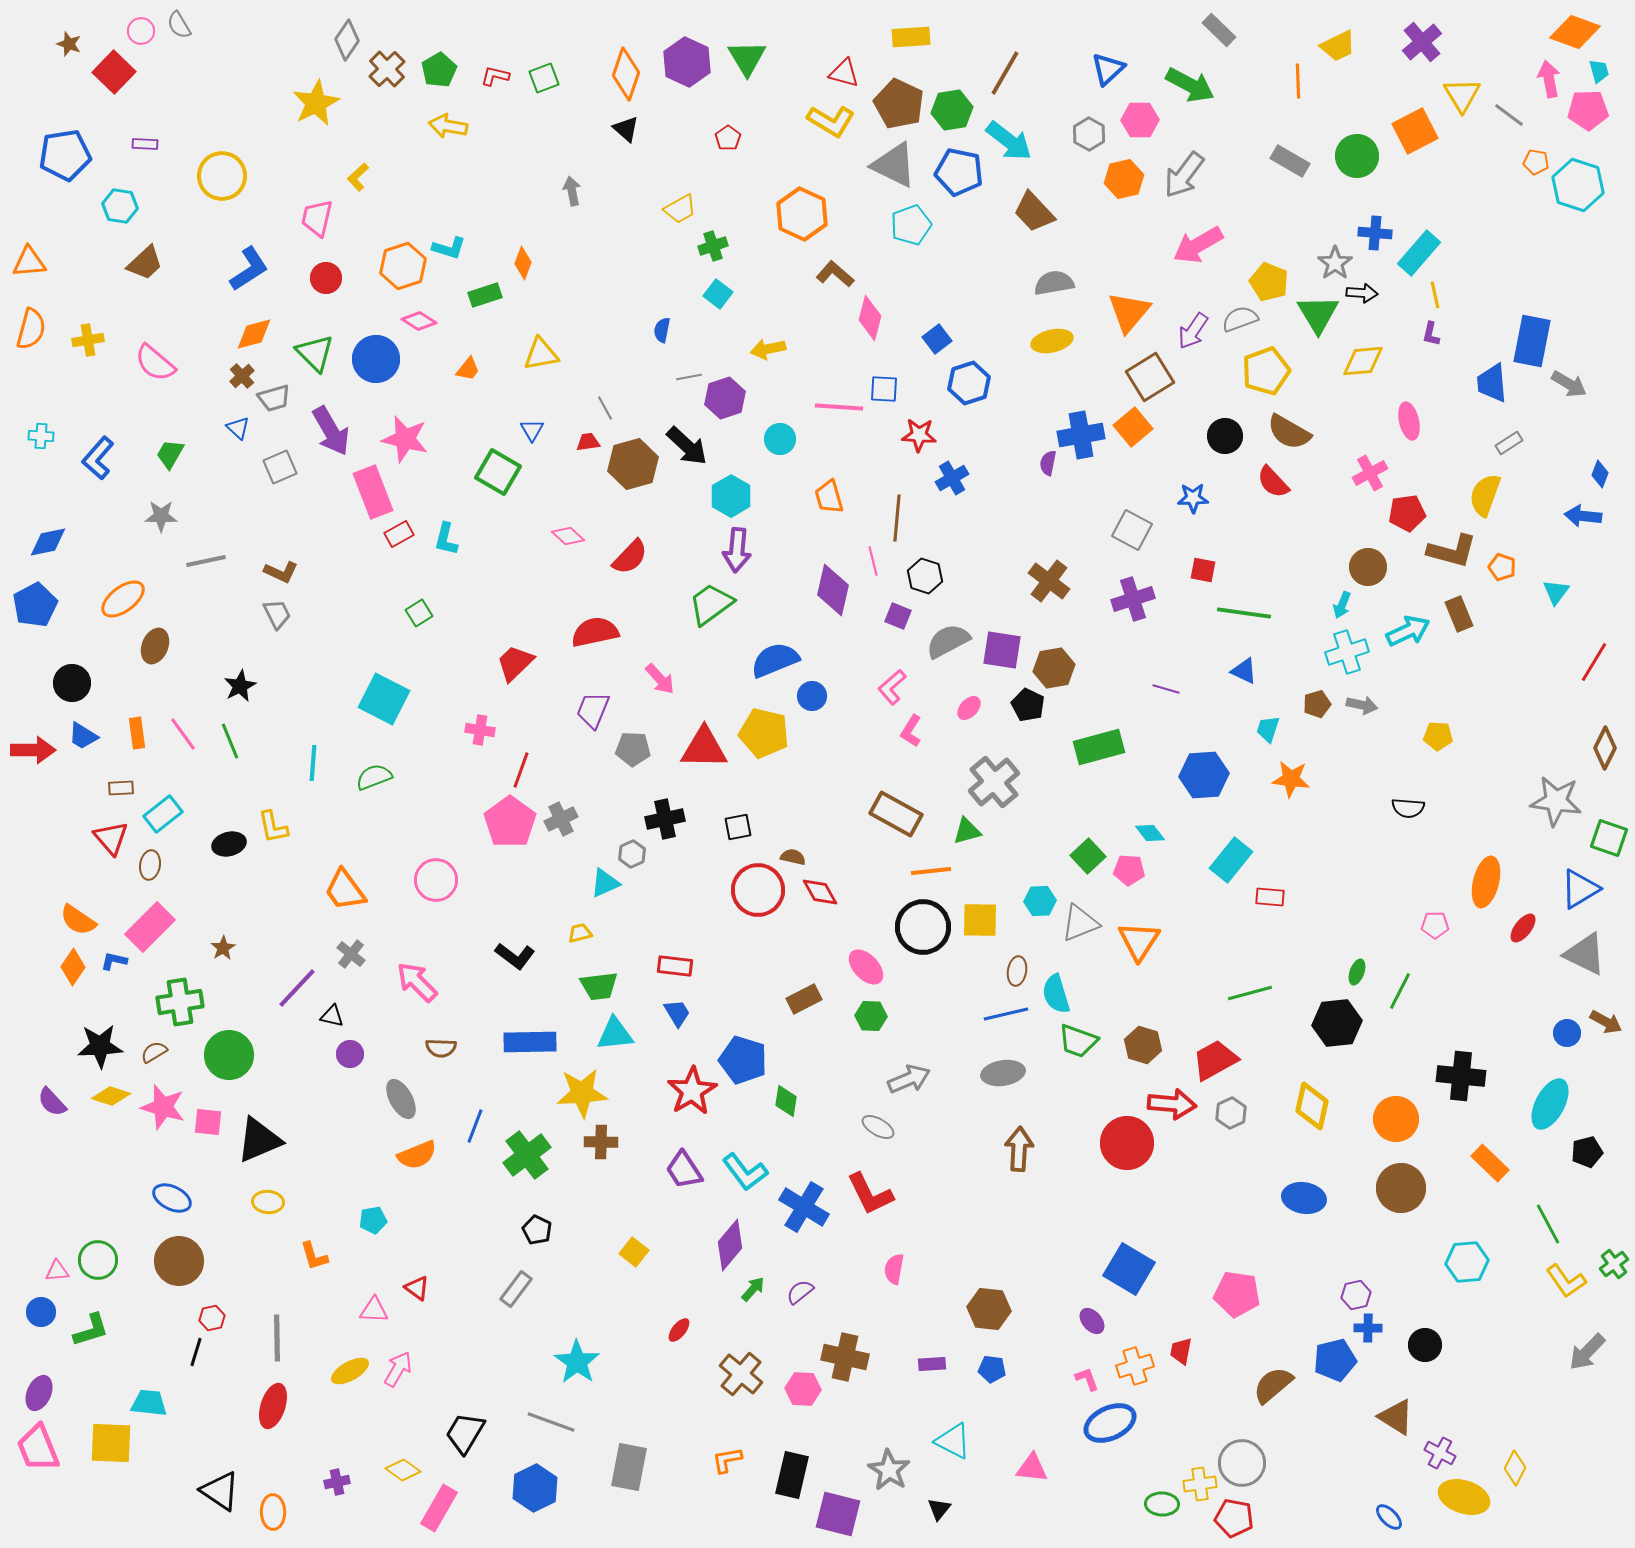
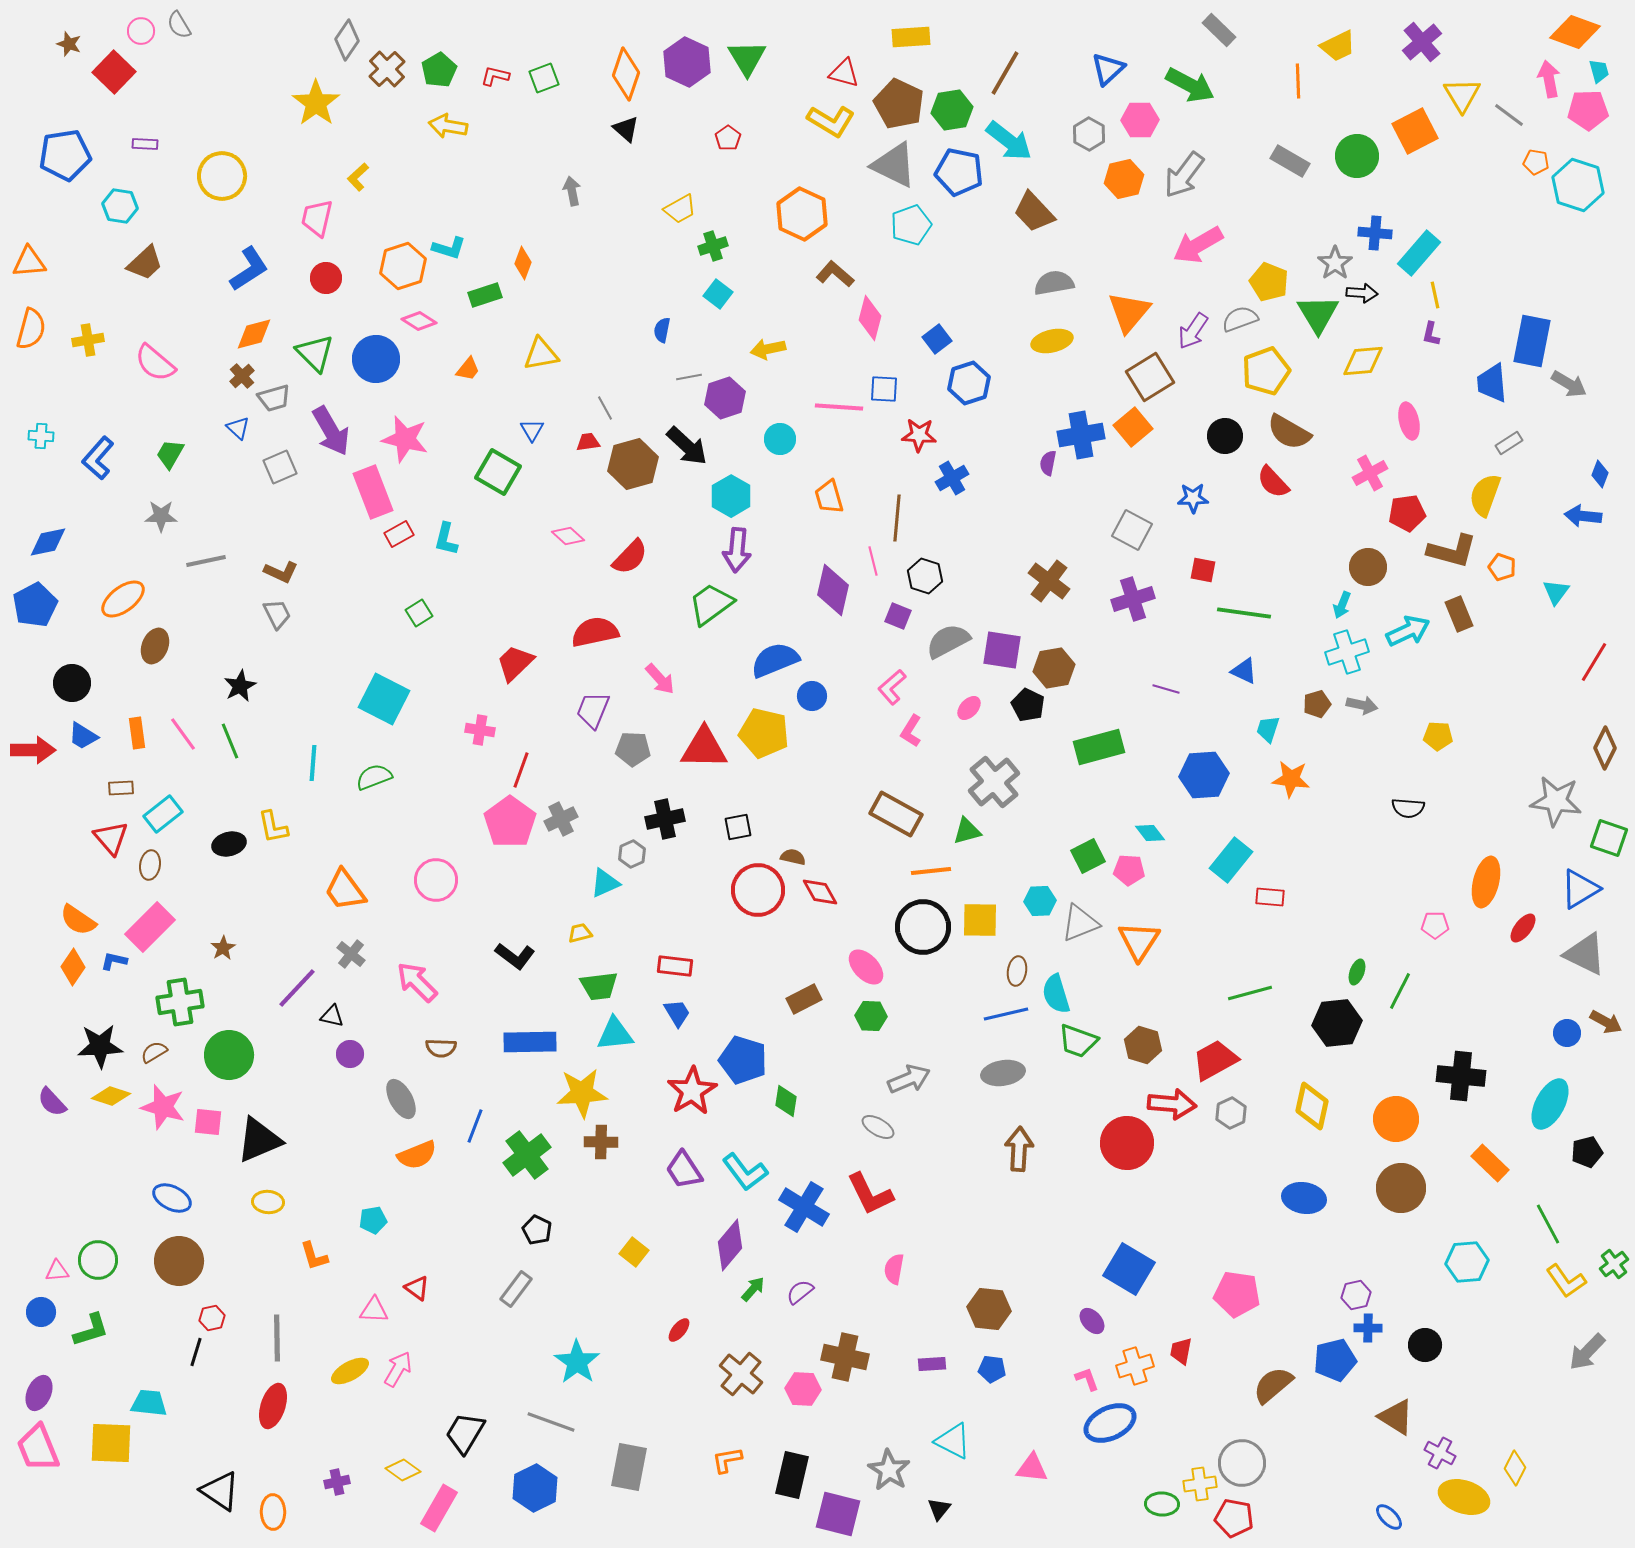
yellow star at (316, 103): rotated 9 degrees counterclockwise
green square at (1088, 856): rotated 16 degrees clockwise
